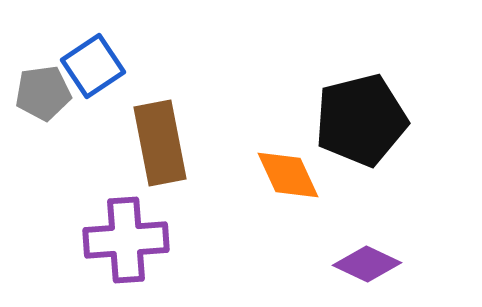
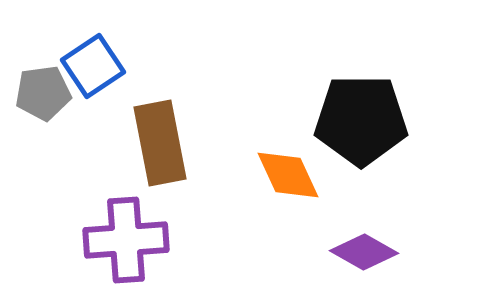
black pentagon: rotated 14 degrees clockwise
purple diamond: moved 3 px left, 12 px up; rotated 4 degrees clockwise
